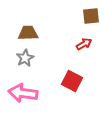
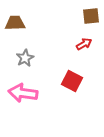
brown trapezoid: moved 13 px left, 10 px up
